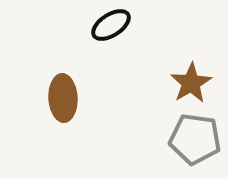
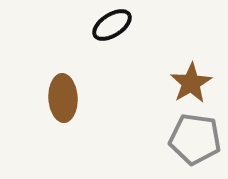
black ellipse: moved 1 px right
